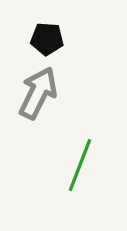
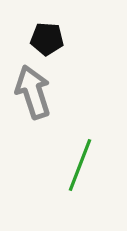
gray arrow: moved 5 px left, 1 px up; rotated 44 degrees counterclockwise
